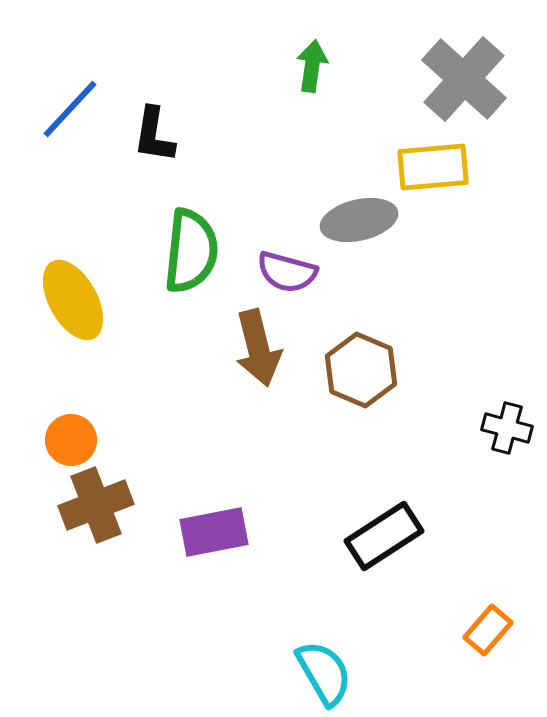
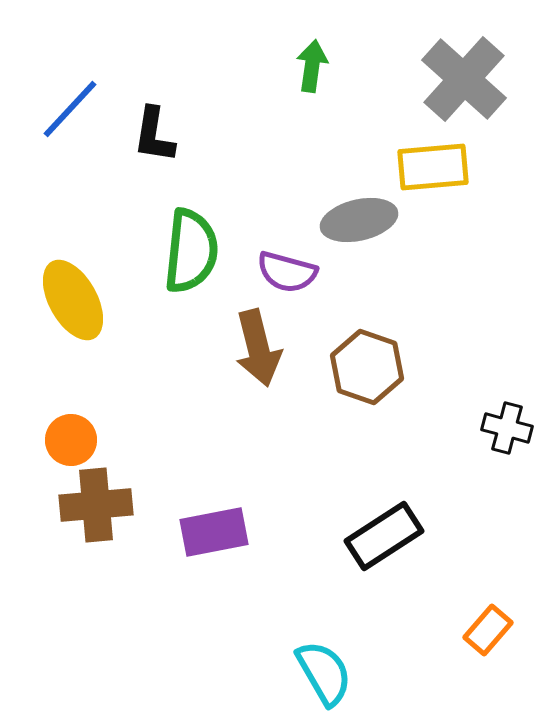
brown hexagon: moved 6 px right, 3 px up; rotated 4 degrees counterclockwise
brown cross: rotated 16 degrees clockwise
